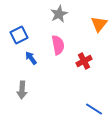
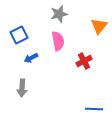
gray star: rotated 12 degrees clockwise
orange triangle: moved 2 px down
pink semicircle: moved 4 px up
blue arrow: rotated 80 degrees counterclockwise
gray arrow: moved 2 px up
blue line: rotated 30 degrees counterclockwise
